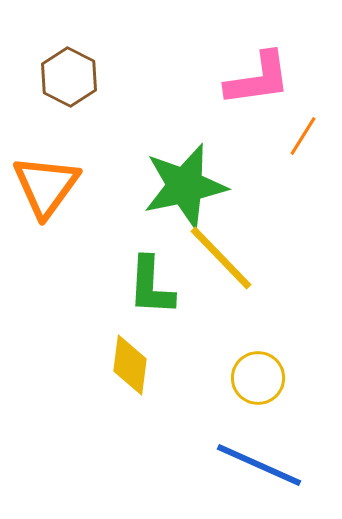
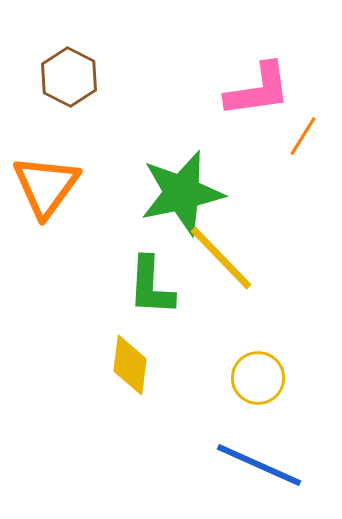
pink L-shape: moved 11 px down
green star: moved 3 px left, 7 px down
